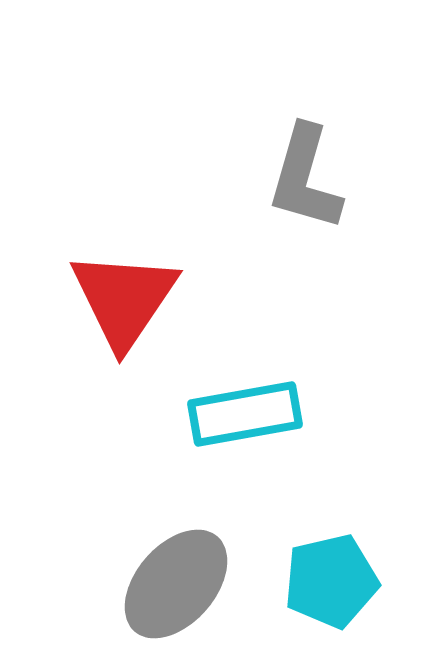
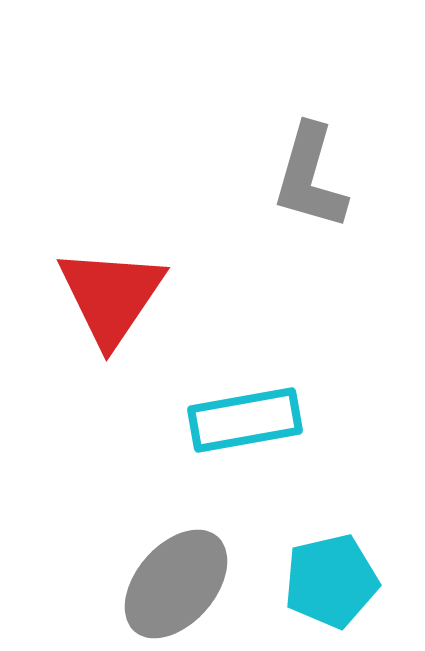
gray L-shape: moved 5 px right, 1 px up
red triangle: moved 13 px left, 3 px up
cyan rectangle: moved 6 px down
